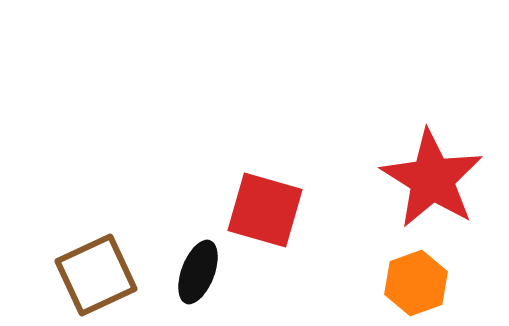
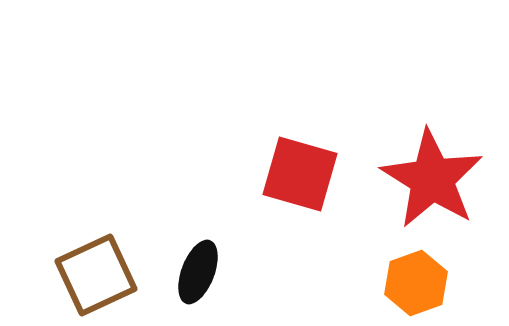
red square: moved 35 px right, 36 px up
